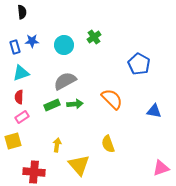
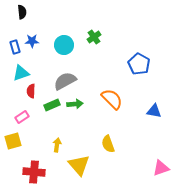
red semicircle: moved 12 px right, 6 px up
